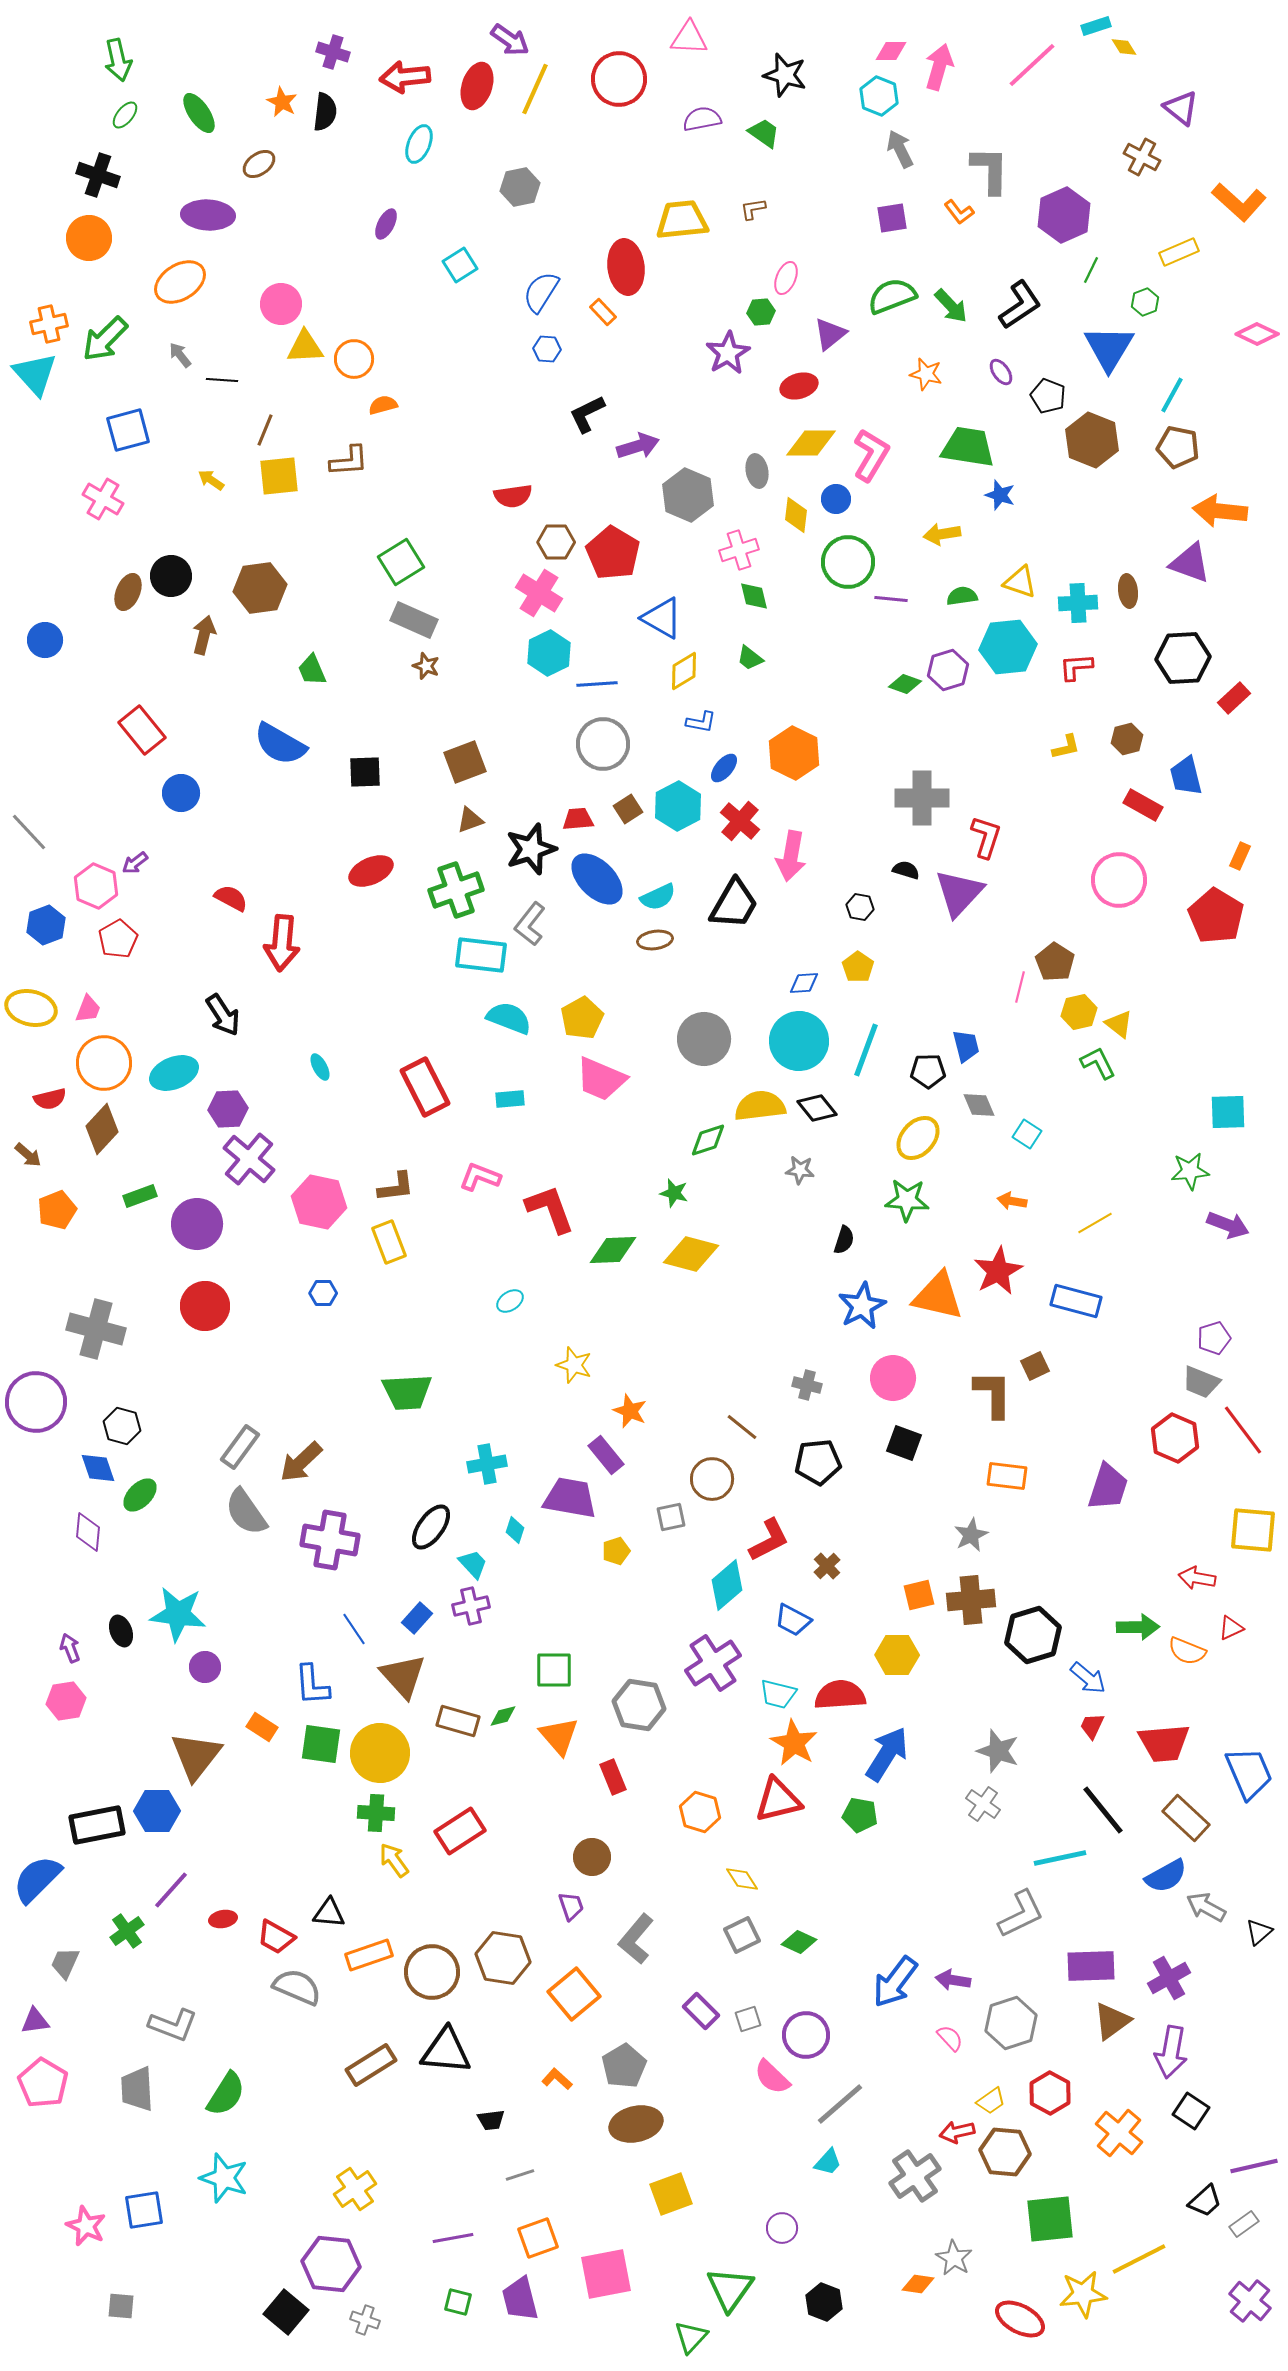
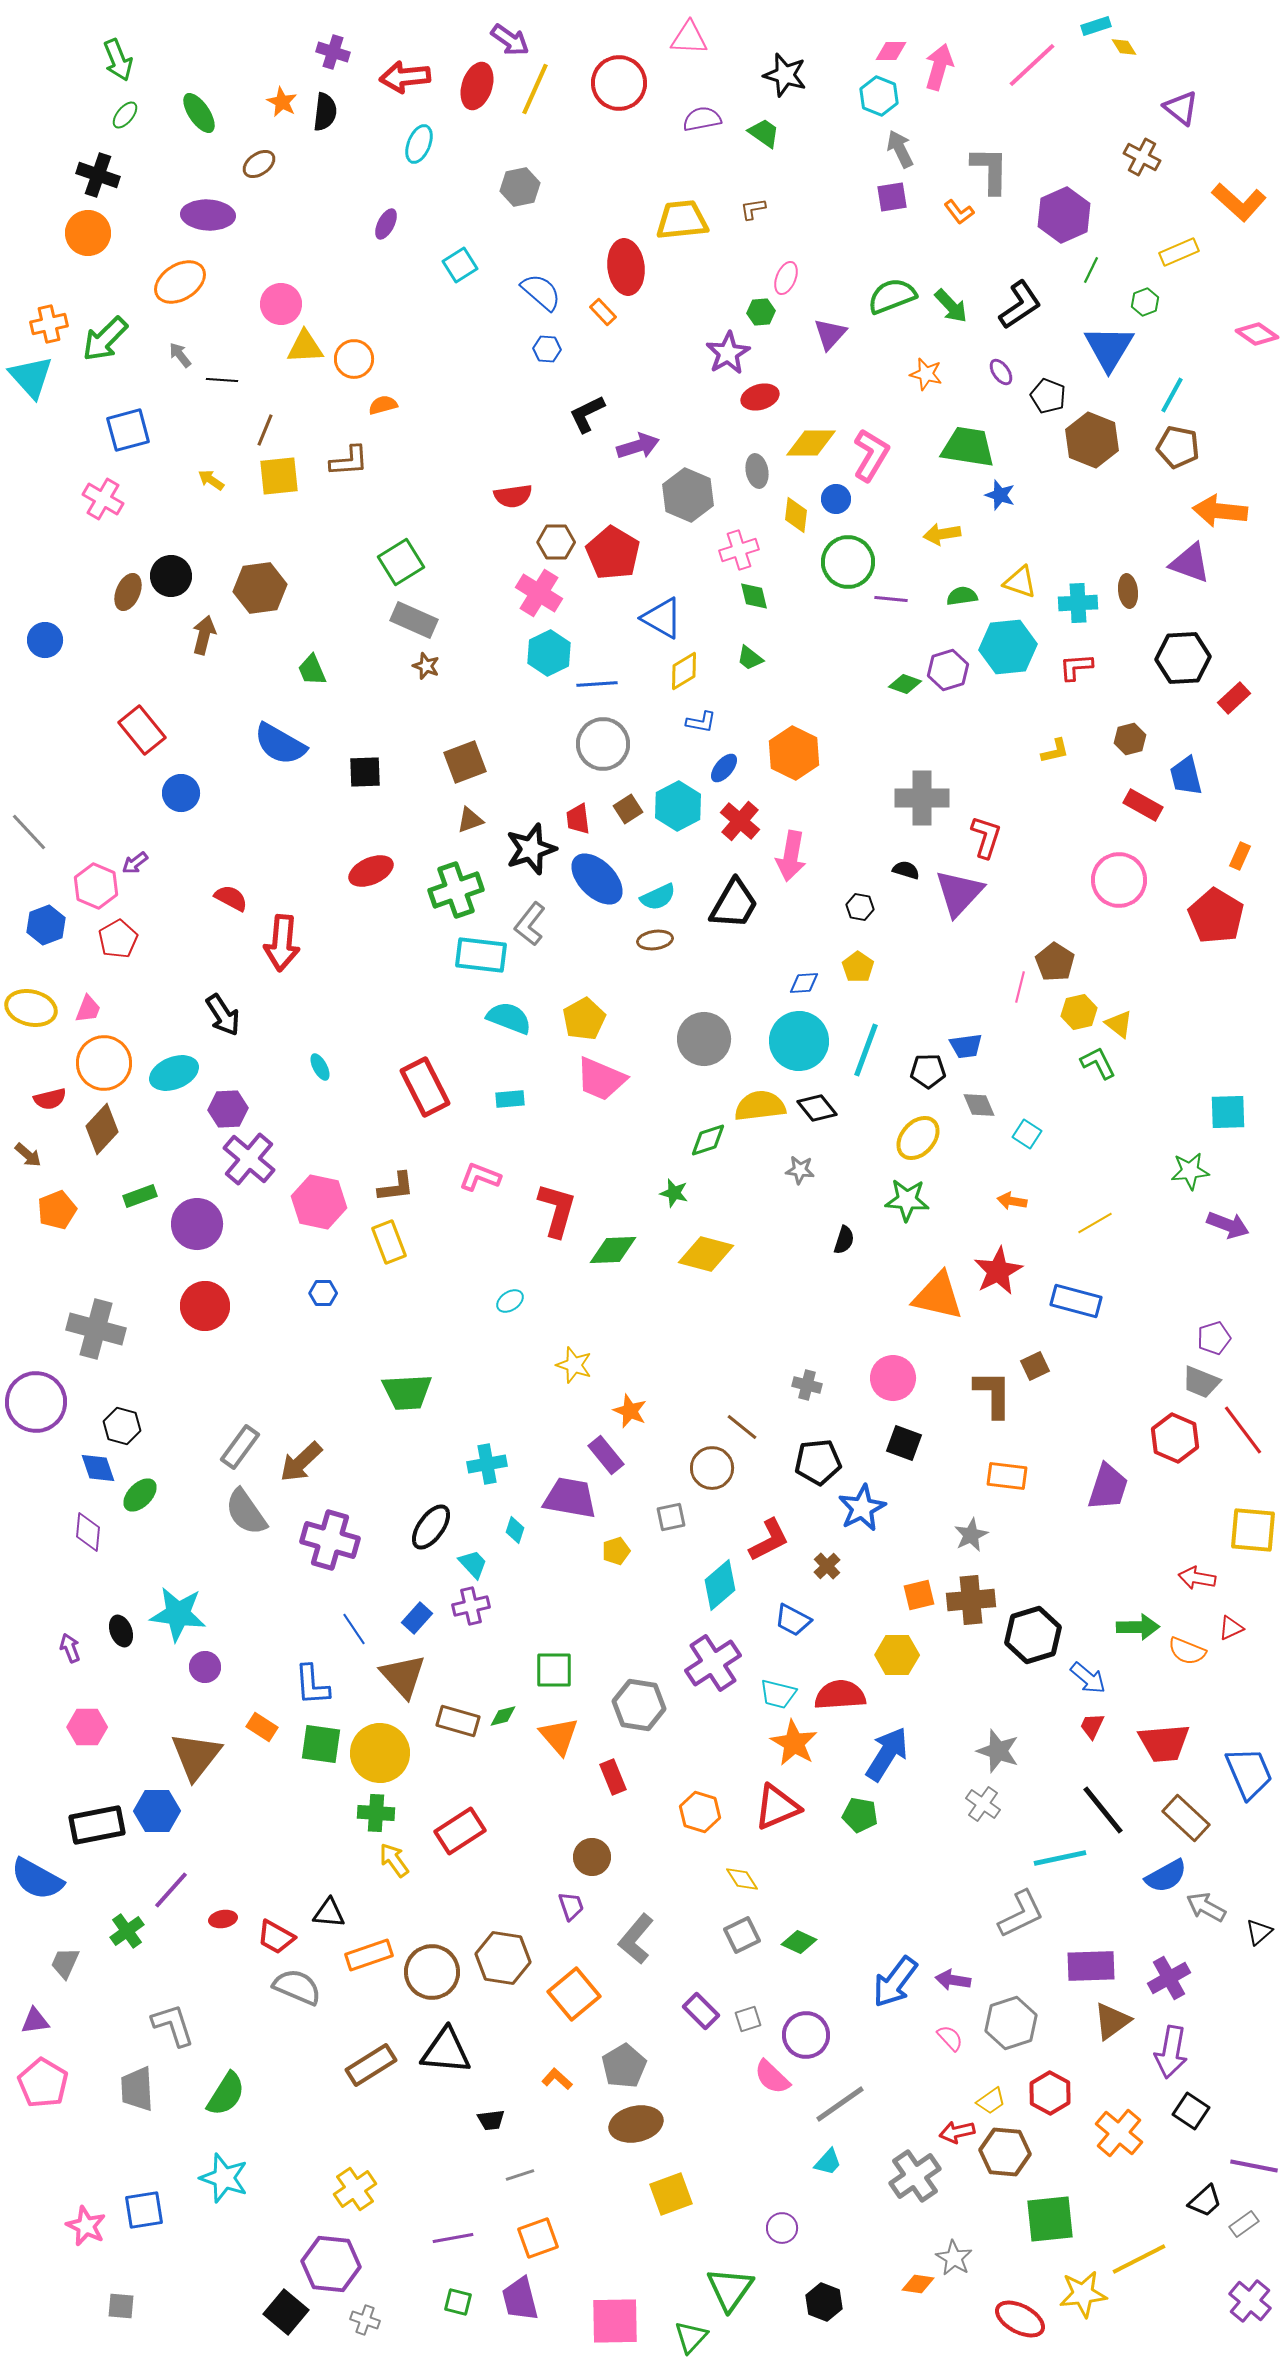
green arrow at (118, 60): rotated 9 degrees counterclockwise
red circle at (619, 79): moved 4 px down
purple square at (892, 218): moved 21 px up
orange circle at (89, 238): moved 1 px left, 5 px up
blue semicircle at (541, 292): rotated 99 degrees clockwise
purple triangle at (830, 334): rotated 9 degrees counterclockwise
pink diamond at (1257, 334): rotated 9 degrees clockwise
cyan triangle at (35, 374): moved 4 px left, 3 px down
red ellipse at (799, 386): moved 39 px left, 11 px down
brown hexagon at (1127, 739): moved 3 px right
yellow L-shape at (1066, 747): moved 11 px left, 4 px down
red trapezoid at (578, 819): rotated 92 degrees counterclockwise
yellow pentagon at (582, 1018): moved 2 px right, 1 px down
blue trapezoid at (966, 1046): rotated 96 degrees clockwise
red L-shape at (550, 1209): moved 7 px right, 1 px down; rotated 36 degrees clockwise
yellow diamond at (691, 1254): moved 15 px right
blue star at (862, 1306): moved 202 px down
brown circle at (712, 1479): moved 11 px up
purple cross at (330, 1540): rotated 6 degrees clockwise
cyan diamond at (727, 1585): moved 7 px left
pink hexagon at (66, 1701): moved 21 px right, 26 px down; rotated 9 degrees clockwise
red triangle at (778, 1800): moved 1 px left, 7 px down; rotated 9 degrees counterclockwise
blue semicircle at (37, 1879): rotated 106 degrees counterclockwise
gray L-shape at (173, 2025): rotated 129 degrees counterclockwise
gray line at (840, 2104): rotated 6 degrees clockwise
purple line at (1254, 2166): rotated 24 degrees clockwise
pink square at (606, 2274): moved 9 px right, 47 px down; rotated 10 degrees clockwise
